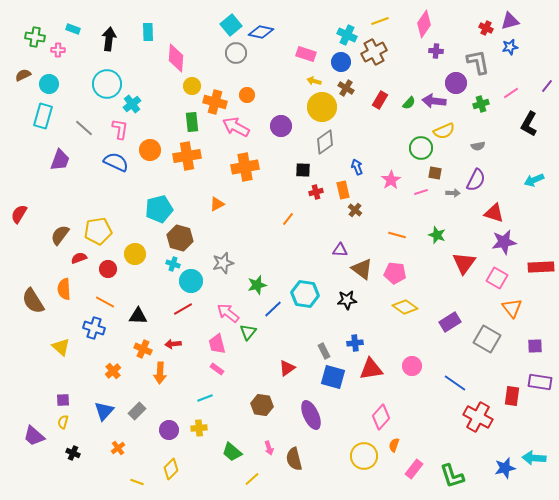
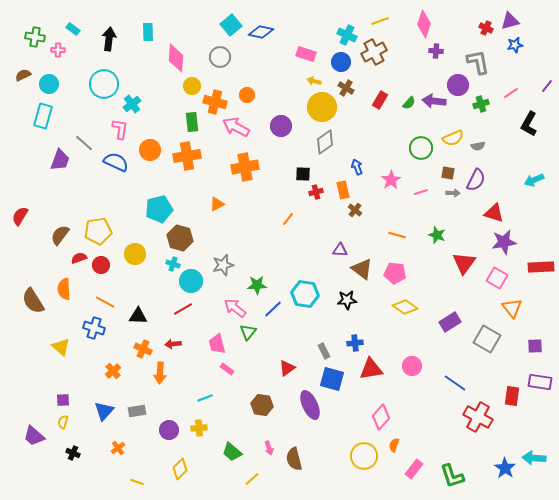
pink diamond at (424, 24): rotated 16 degrees counterclockwise
cyan rectangle at (73, 29): rotated 16 degrees clockwise
blue star at (510, 47): moved 5 px right, 2 px up
gray circle at (236, 53): moved 16 px left, 4 px down
purple circle at (456, 83): moved 2 px right, 2 px down
cyan circle at (107, 84): moved 3 px left
gray line at (84, 128): moved 15 px down
yellow semicircle at (444, 131): moved 9 px right, 7 px down
black square at (303, 170): moved 4 px down
brown square at (435, 173): moved 13 px right
red semicircle at (19, 214): moved 1 px right, 2 px down
gray star at (223, 263): moved 2 px down
red circle at (108, 269): moved 7 px left, 4 px up
green star at (257, 285): rotated 12 degrees clockwise
pink arrow at (228, 313): moved 7 px right, 5 px up
pink rectangle at (217, 369): moved 10 px right
blue square at (333, 377): moved 1 px left, 2 px down
gray rectangle at (137, 411): rotated 36 degrees clockwise
purple ellipse at (311, 415): moved 1 px left, 10 px up
blue star at (505, 468): rotated 25 degrees counterclockwise
yellow diamond at (171, 469): moved 9 px right
